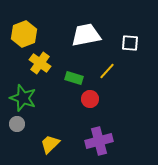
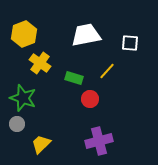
yellow trapezoid: moved 9 px left
